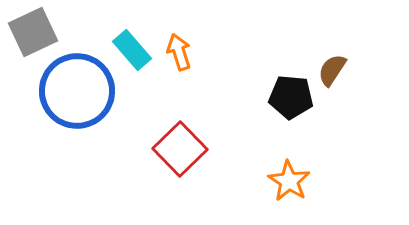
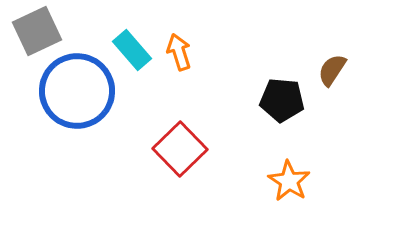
gray square: moved 4 px right, 1 px up
black pentagon: moved 9 px left, 3 px down
